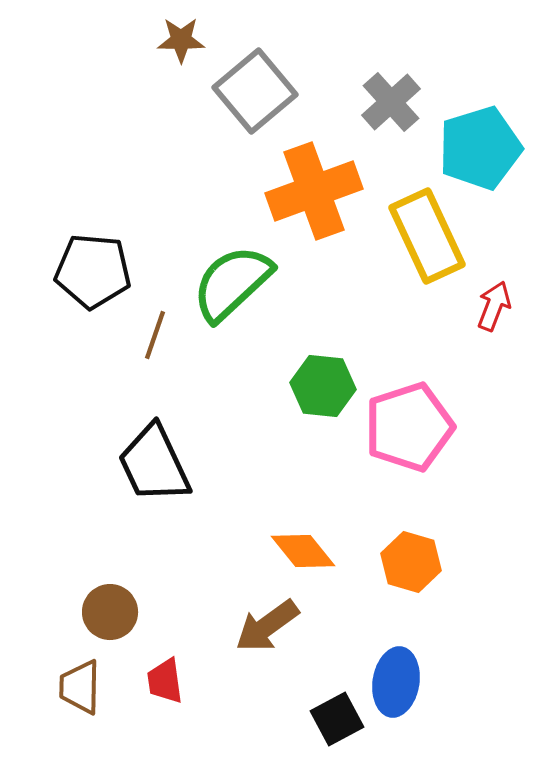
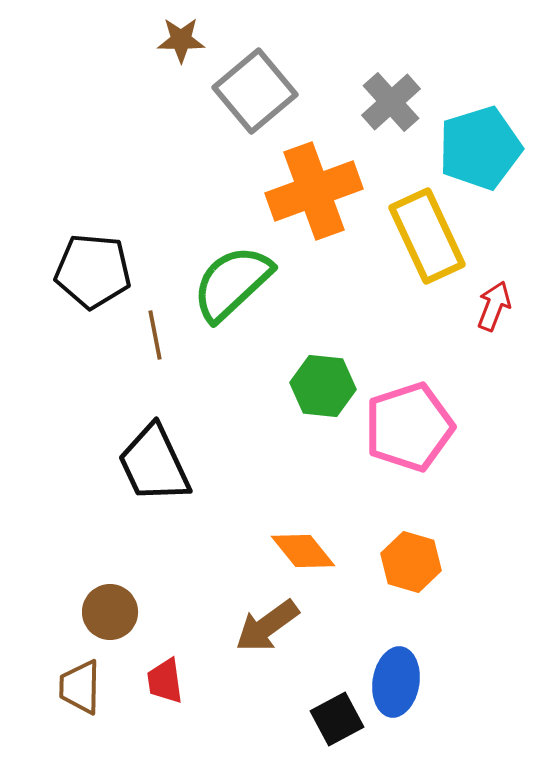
brown line: rotated 30 degrees counterclockwise
